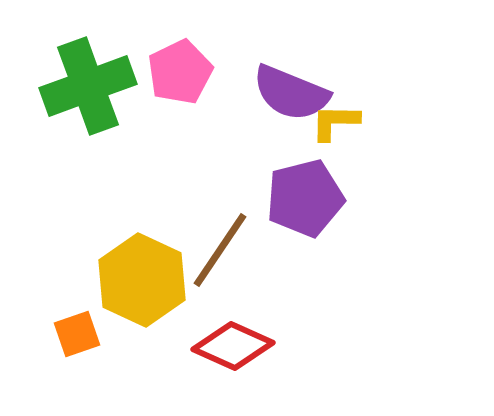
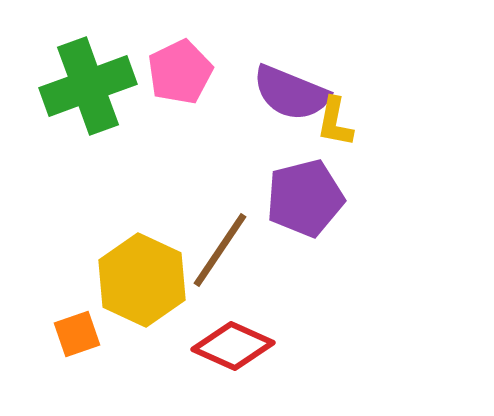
yellow L-shape: rotated 80 degrees counterclockwise
